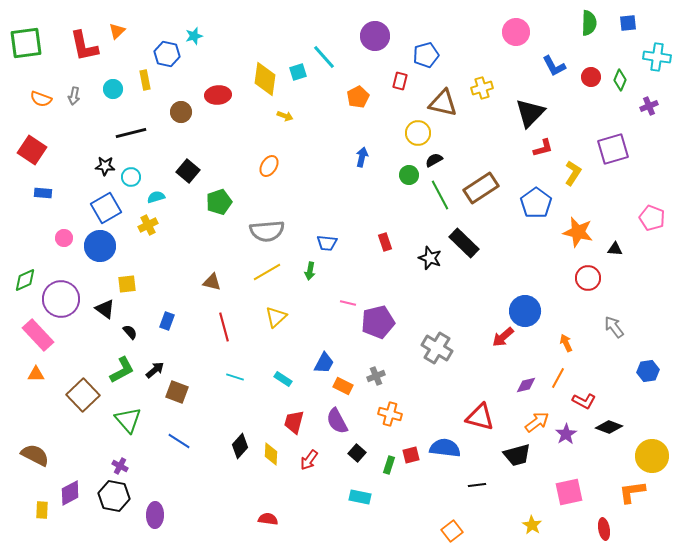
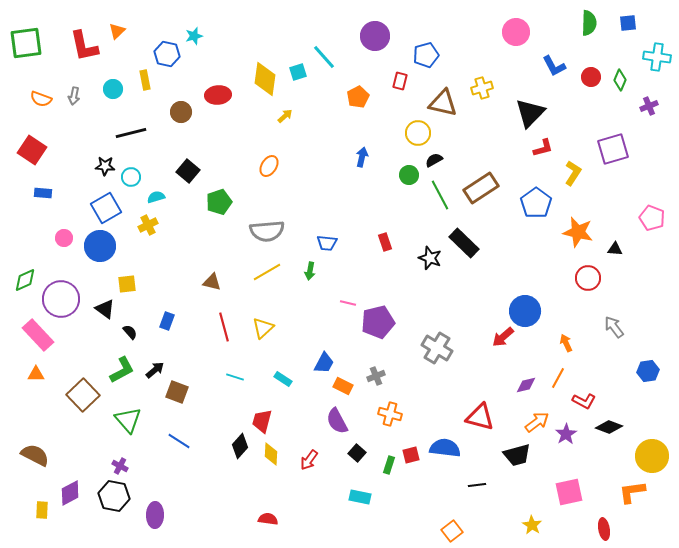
yellow arrow at (285, 116): rotated 63 degrees counterclockwise
yellow triangle at (276, 317): moved 13 px left, 11 px down
red trapezoid at (294, 422): moved 32 px left, 1 px up
